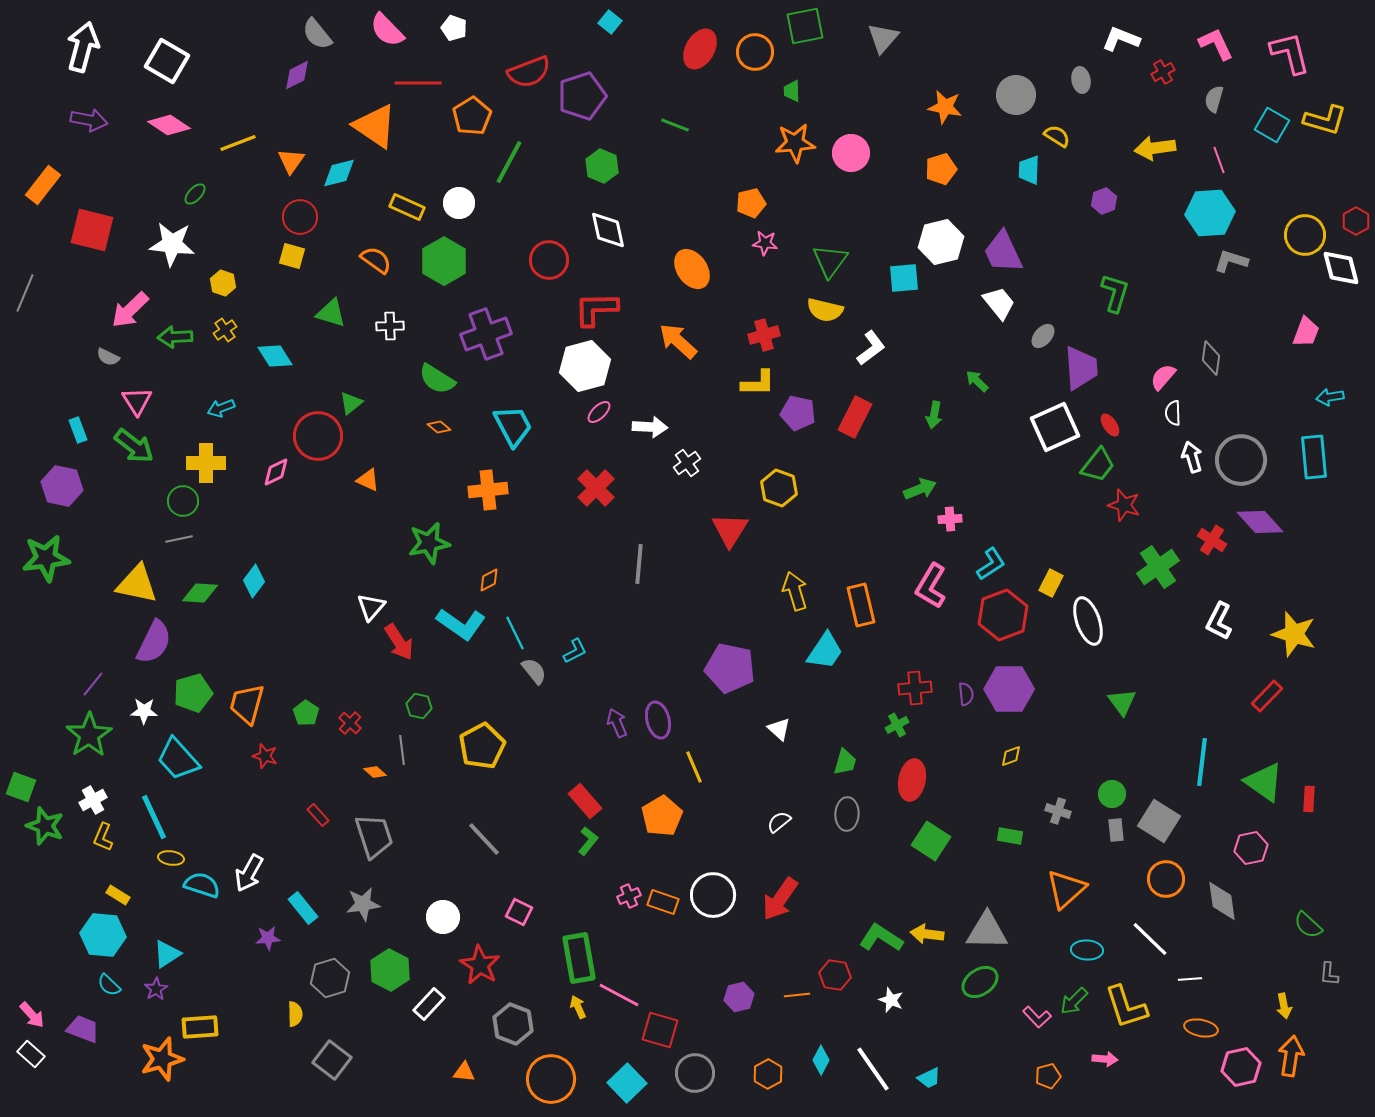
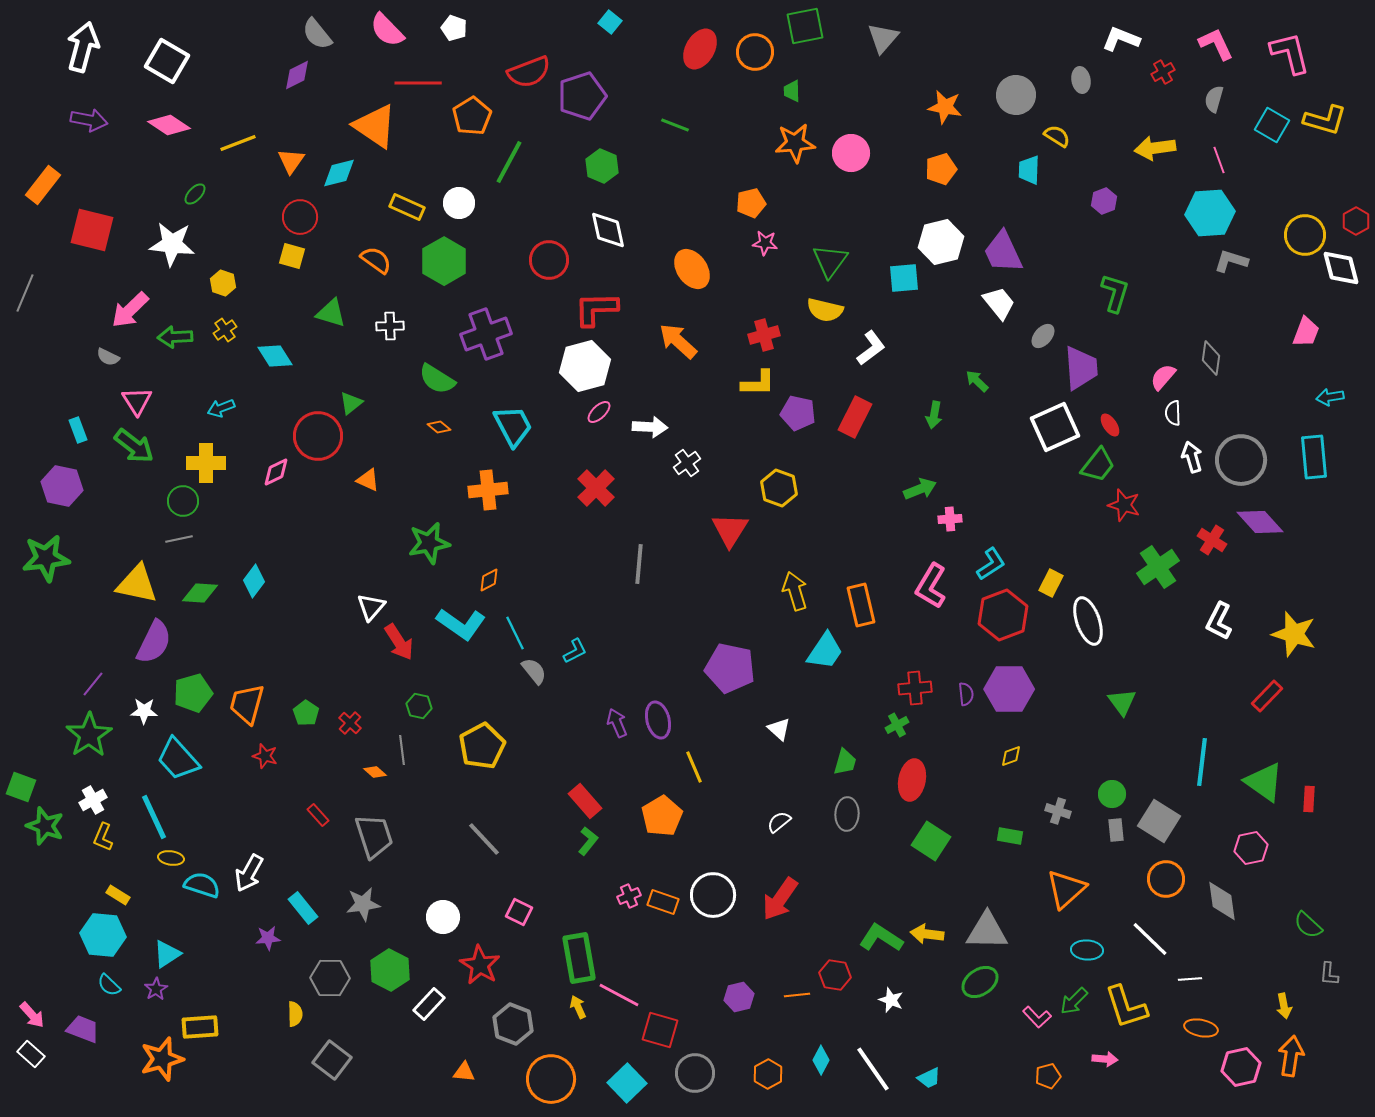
gray hexagon at (330, 978): rotated 18 degrees clockwise
